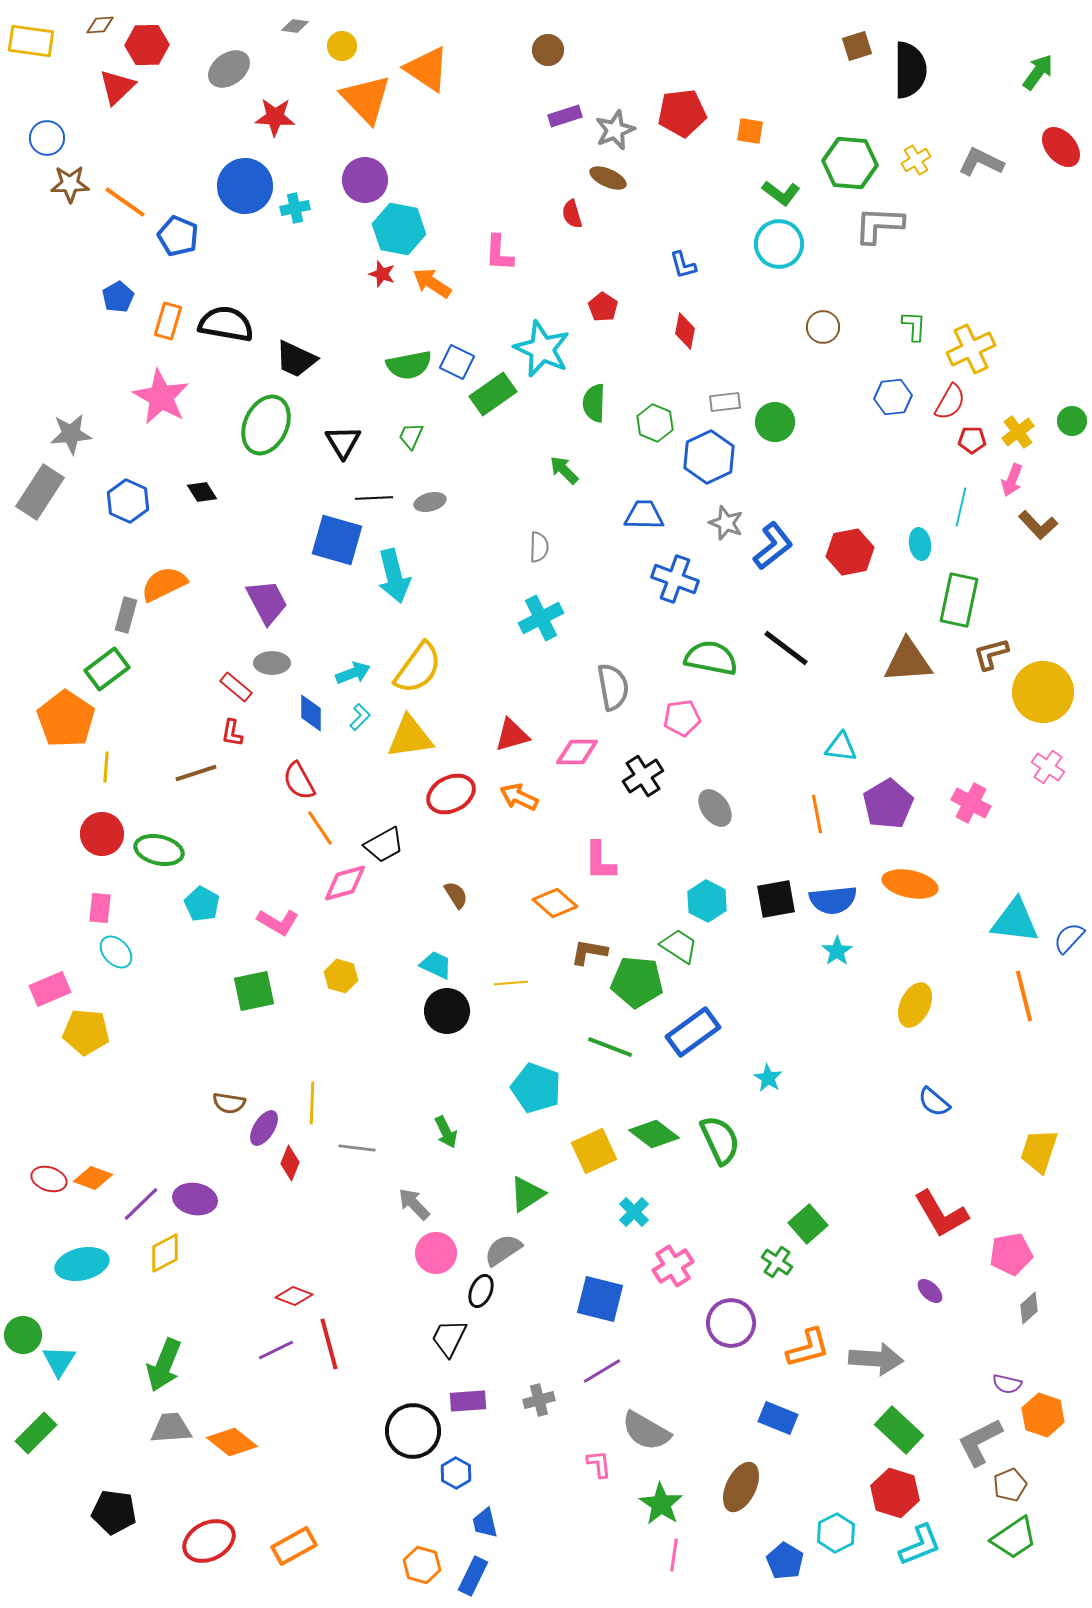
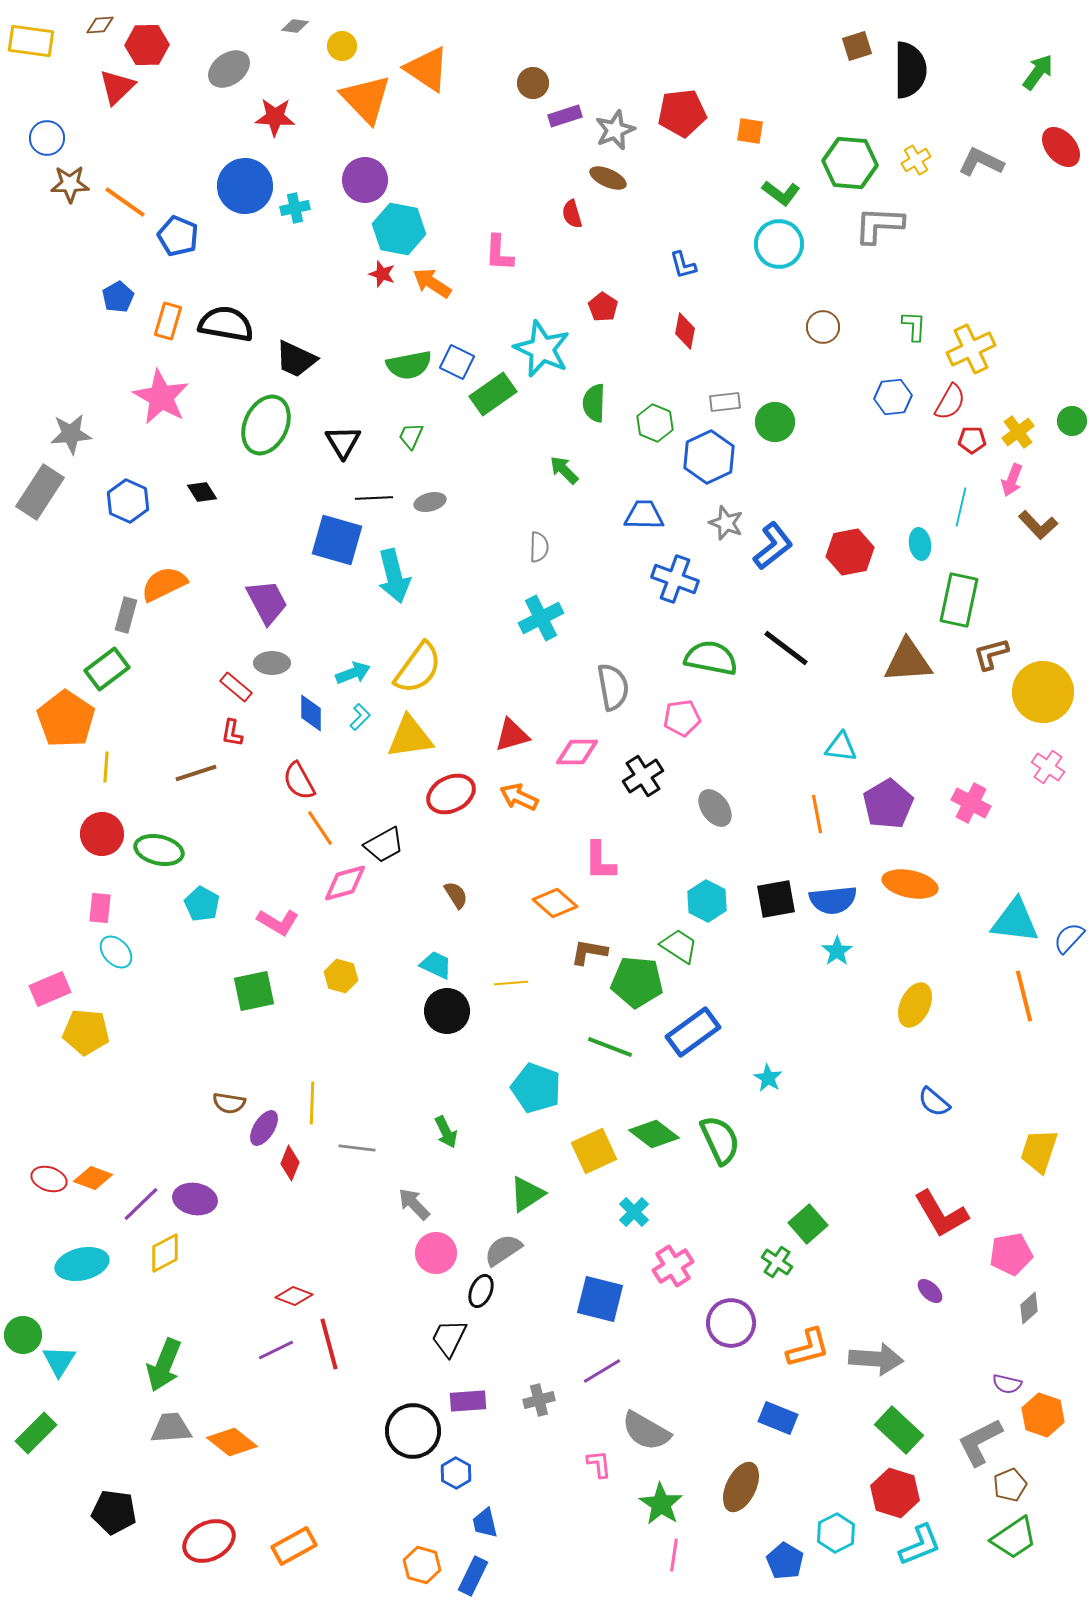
brown circle at (548, 50): moved 15 px left, 33 px down
